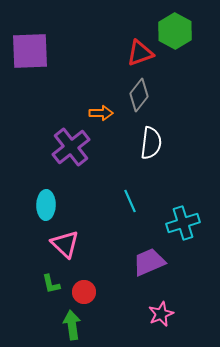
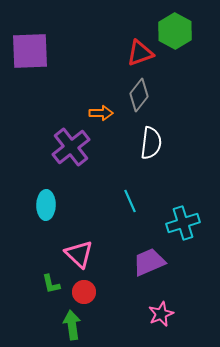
pink triangle: moved 14 px right, 10 px down
